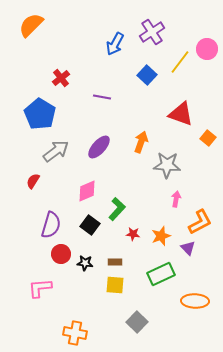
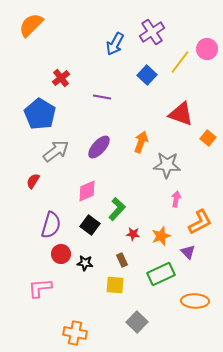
purple triangle: moved 4 px down
brown rectangle: moved 7 px right, 2 px up; rotated 64 degrees clockwise
